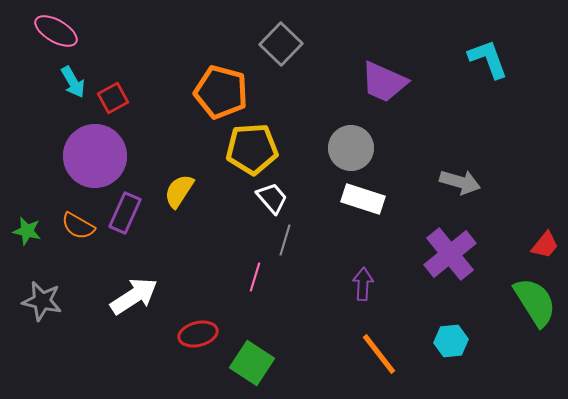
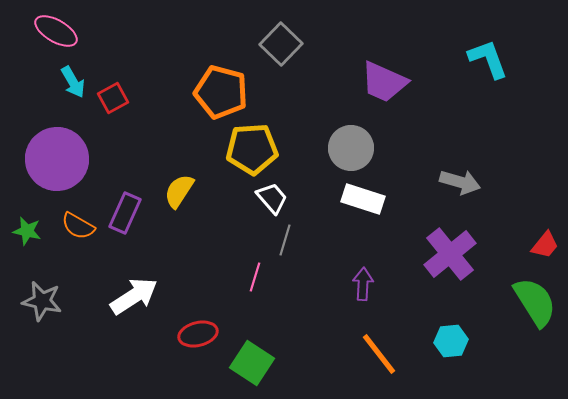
purple circle: moved 38 px left, 3 px down
